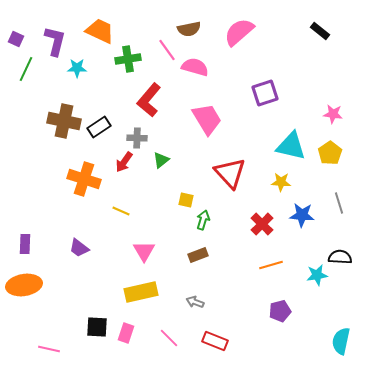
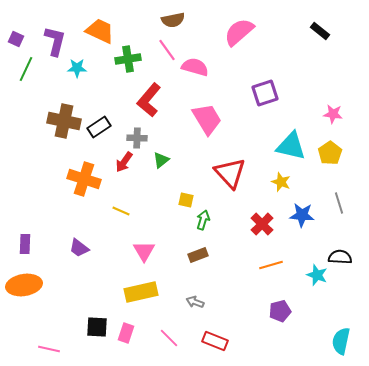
brown semicircle at (189, 29): moved 16 px left, 9 px up
yellow star at (281, 182): rotated 18 degrees clockwise
cyan star at (317, 275): rotated 30 degrees clockwise
